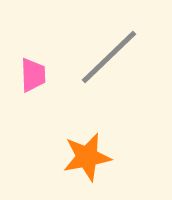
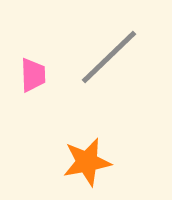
orange star: moved 5 px down
